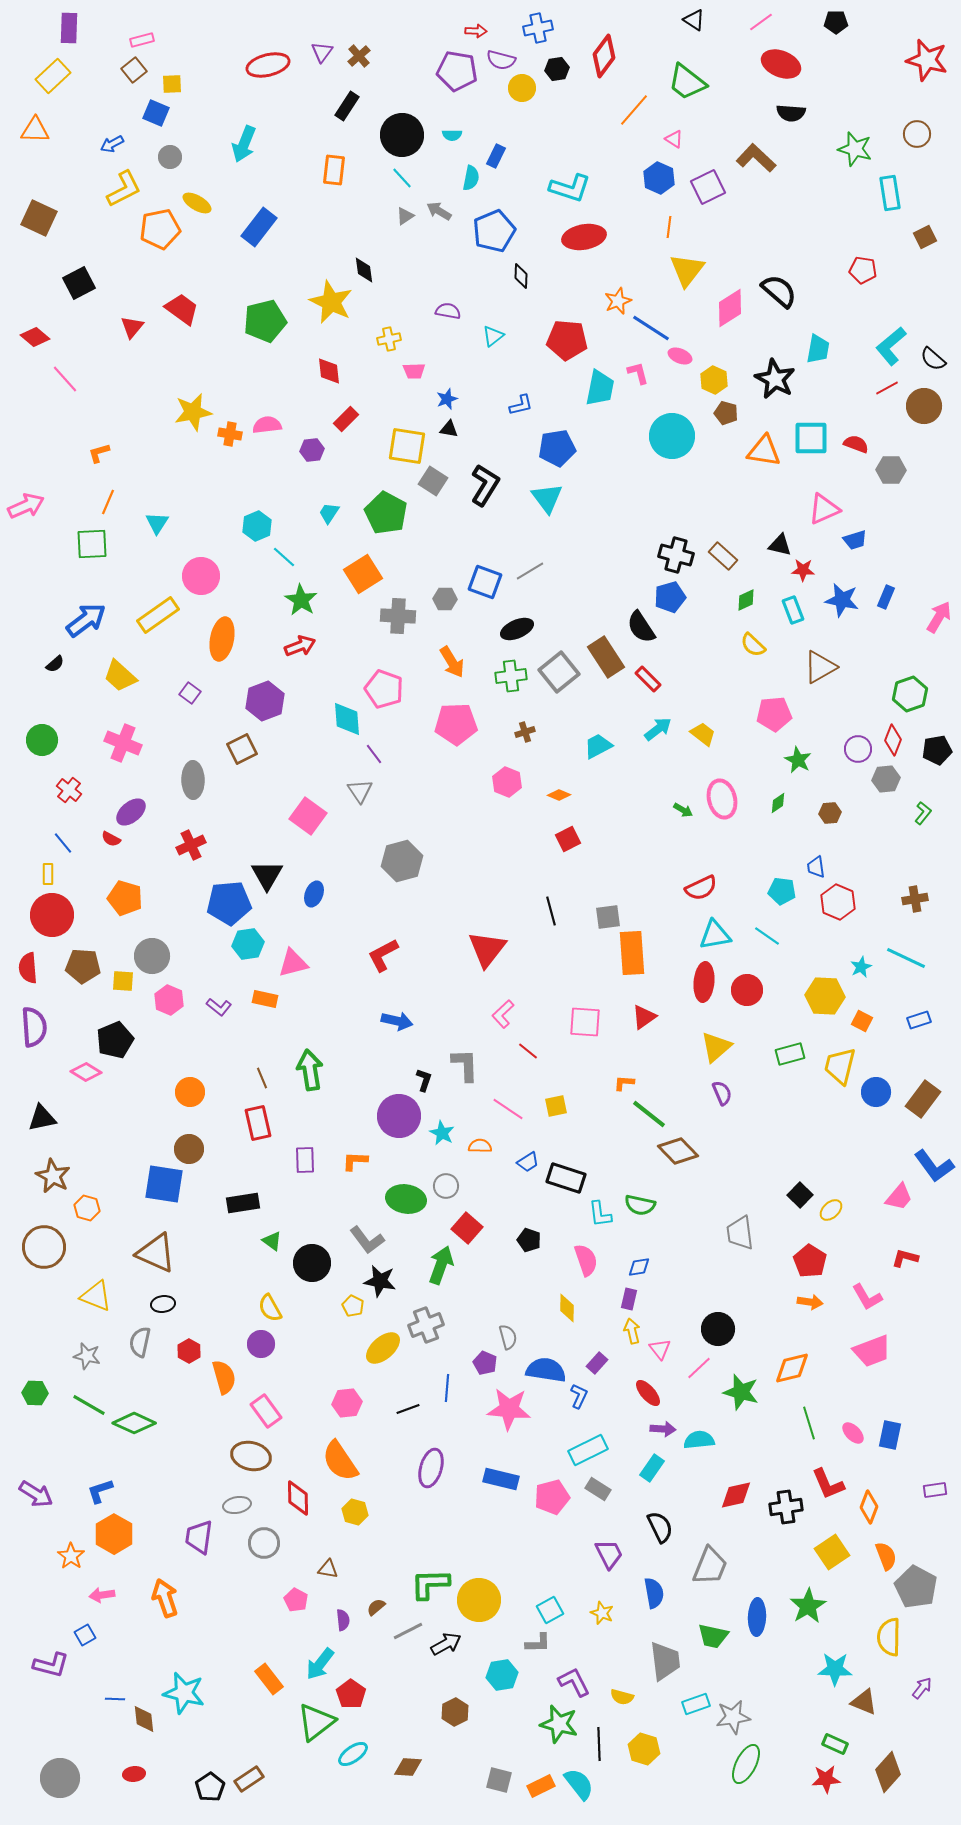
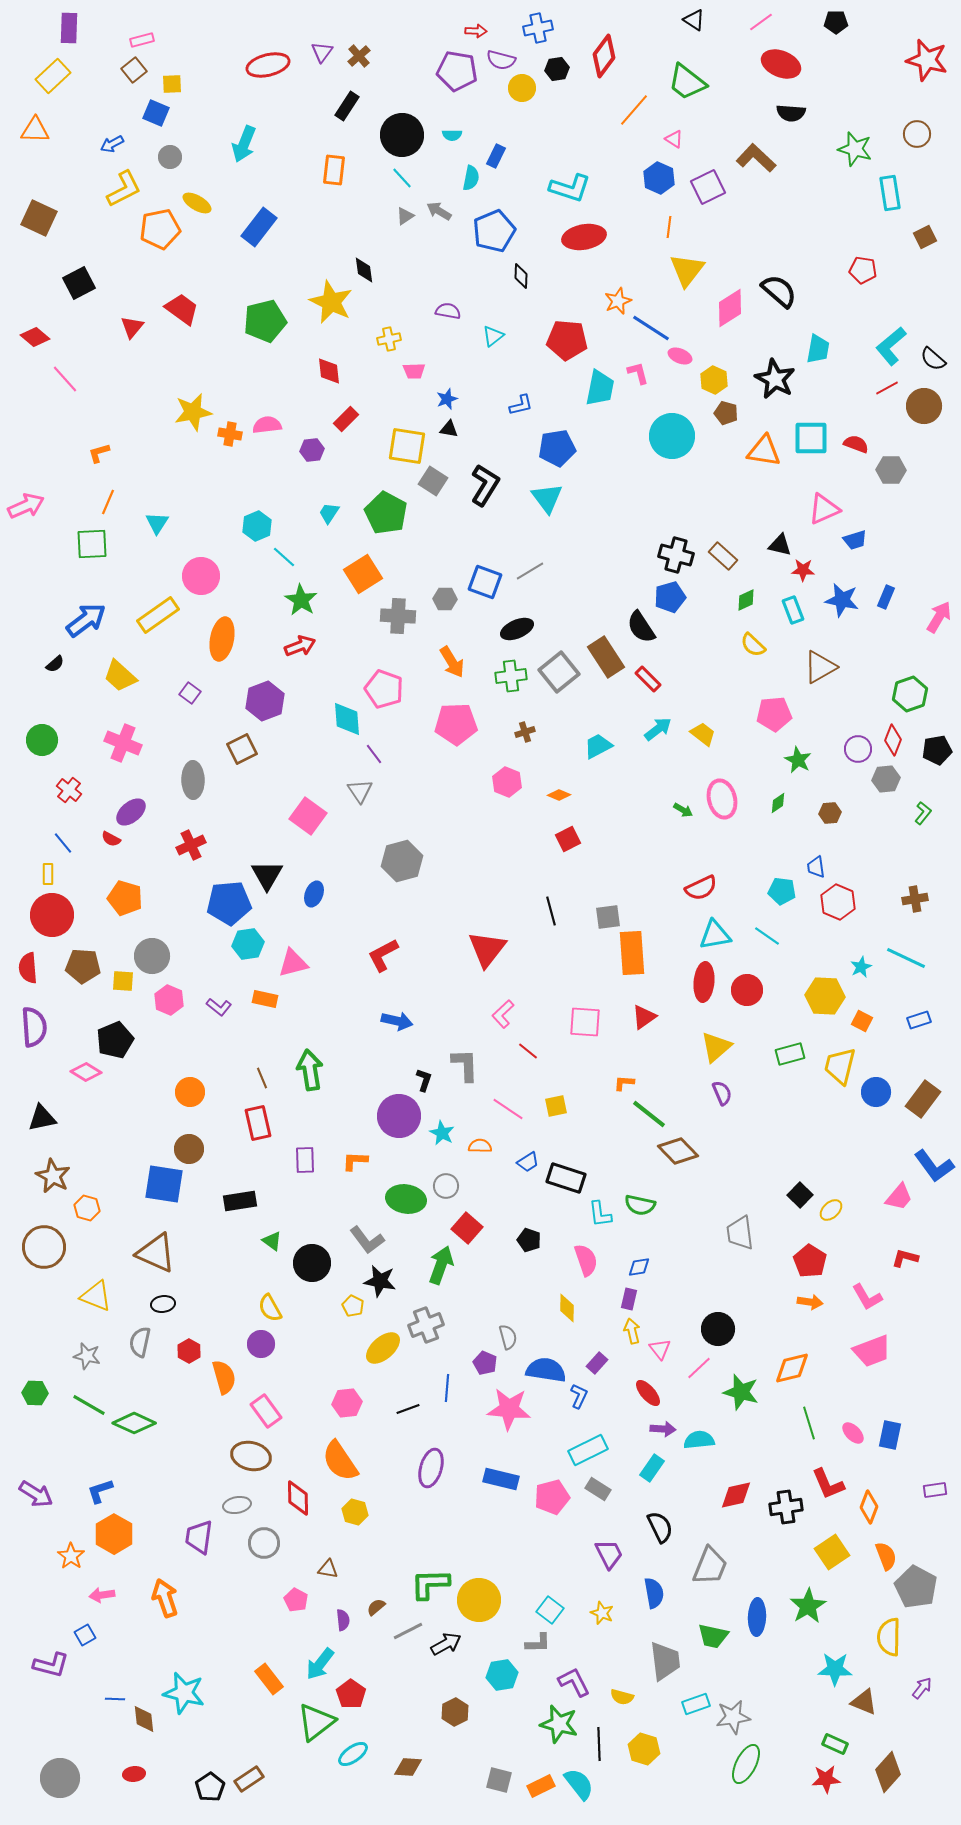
black rectangle at (243, 1203): moved 3 px left, 2 px up
cyan square at (550, 1610): rotated 24 degrees counterclockwise
